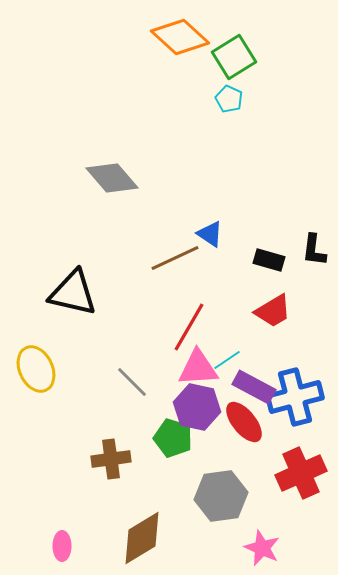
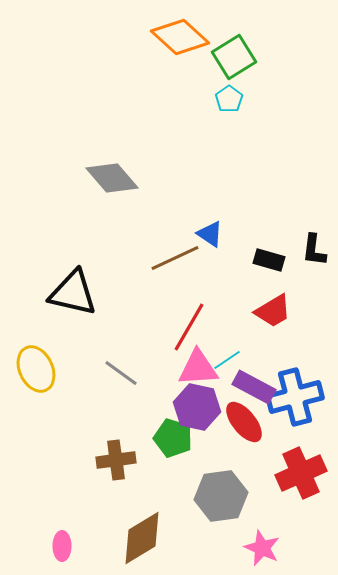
cyan pentagon: rotated 12 degrees clockwise
gray line: moved 11 px left, 9 px up; rotated 9 degrees counterclockwise
brown cross: moved 5 px right, 1 px down
